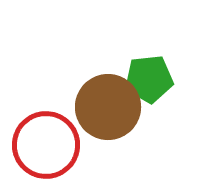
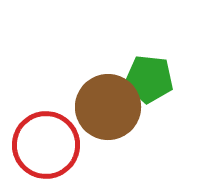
green pentagon: rotated 12 degrees clockwise
